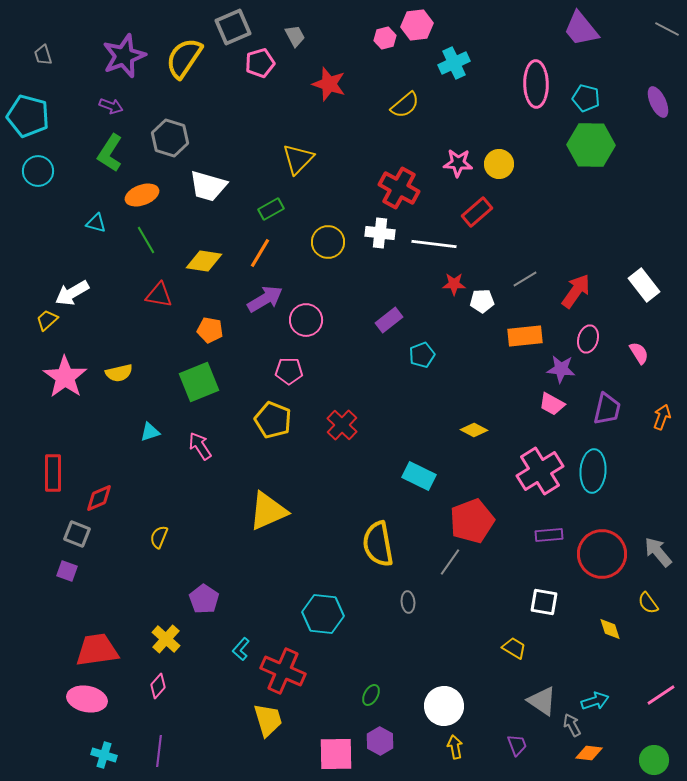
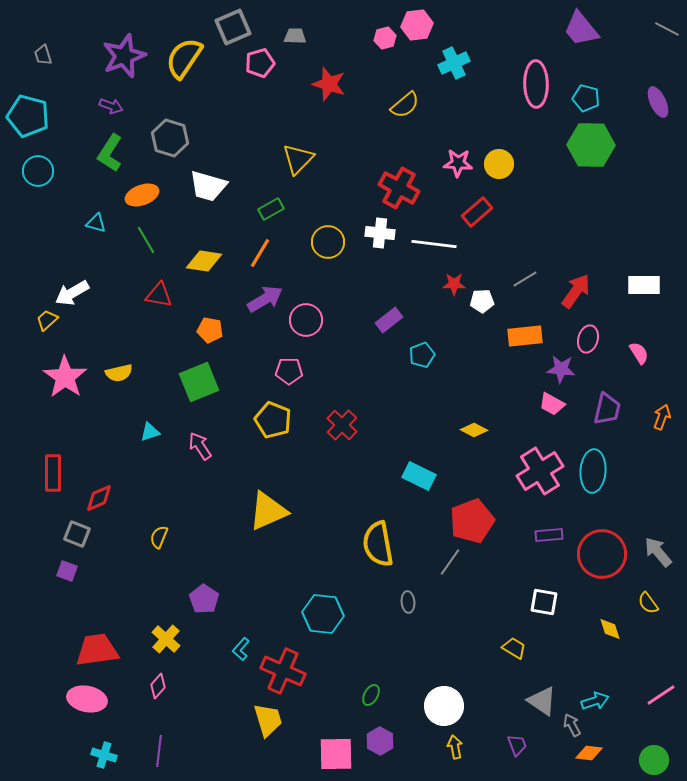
gray trapezoid at (295, 36): rotated 60 degrees counterclockwise
white rectangle at (644, 285): rotated 52 degrees counterclockwise
